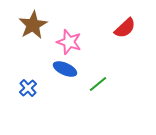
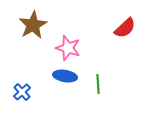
pink star: moved 1 px left, 6 px down
blue ellipse: moved 7 px down; rotated 15 degrees counterclockwise
green line: rotated 54 degrees counterclockwise
blue cross: moved 6 px left, 4 px down
